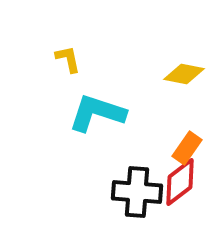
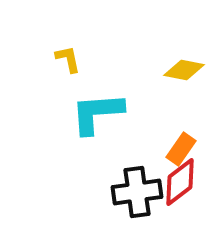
yellow diamond: moved 4 px up
cyan L-shape: rotated 22 degrees counterclockwise
orange rectangle: moved 6 px left, 1 px down
black cross: rotated 12 degrees counterclockwise
